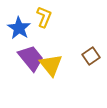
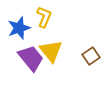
blue star: rotated 20 degrees clockwise
yellow triangle: moved 14 px up
